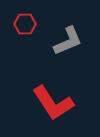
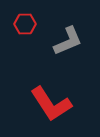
red L-shape: moved 2 px left, 1 px down
